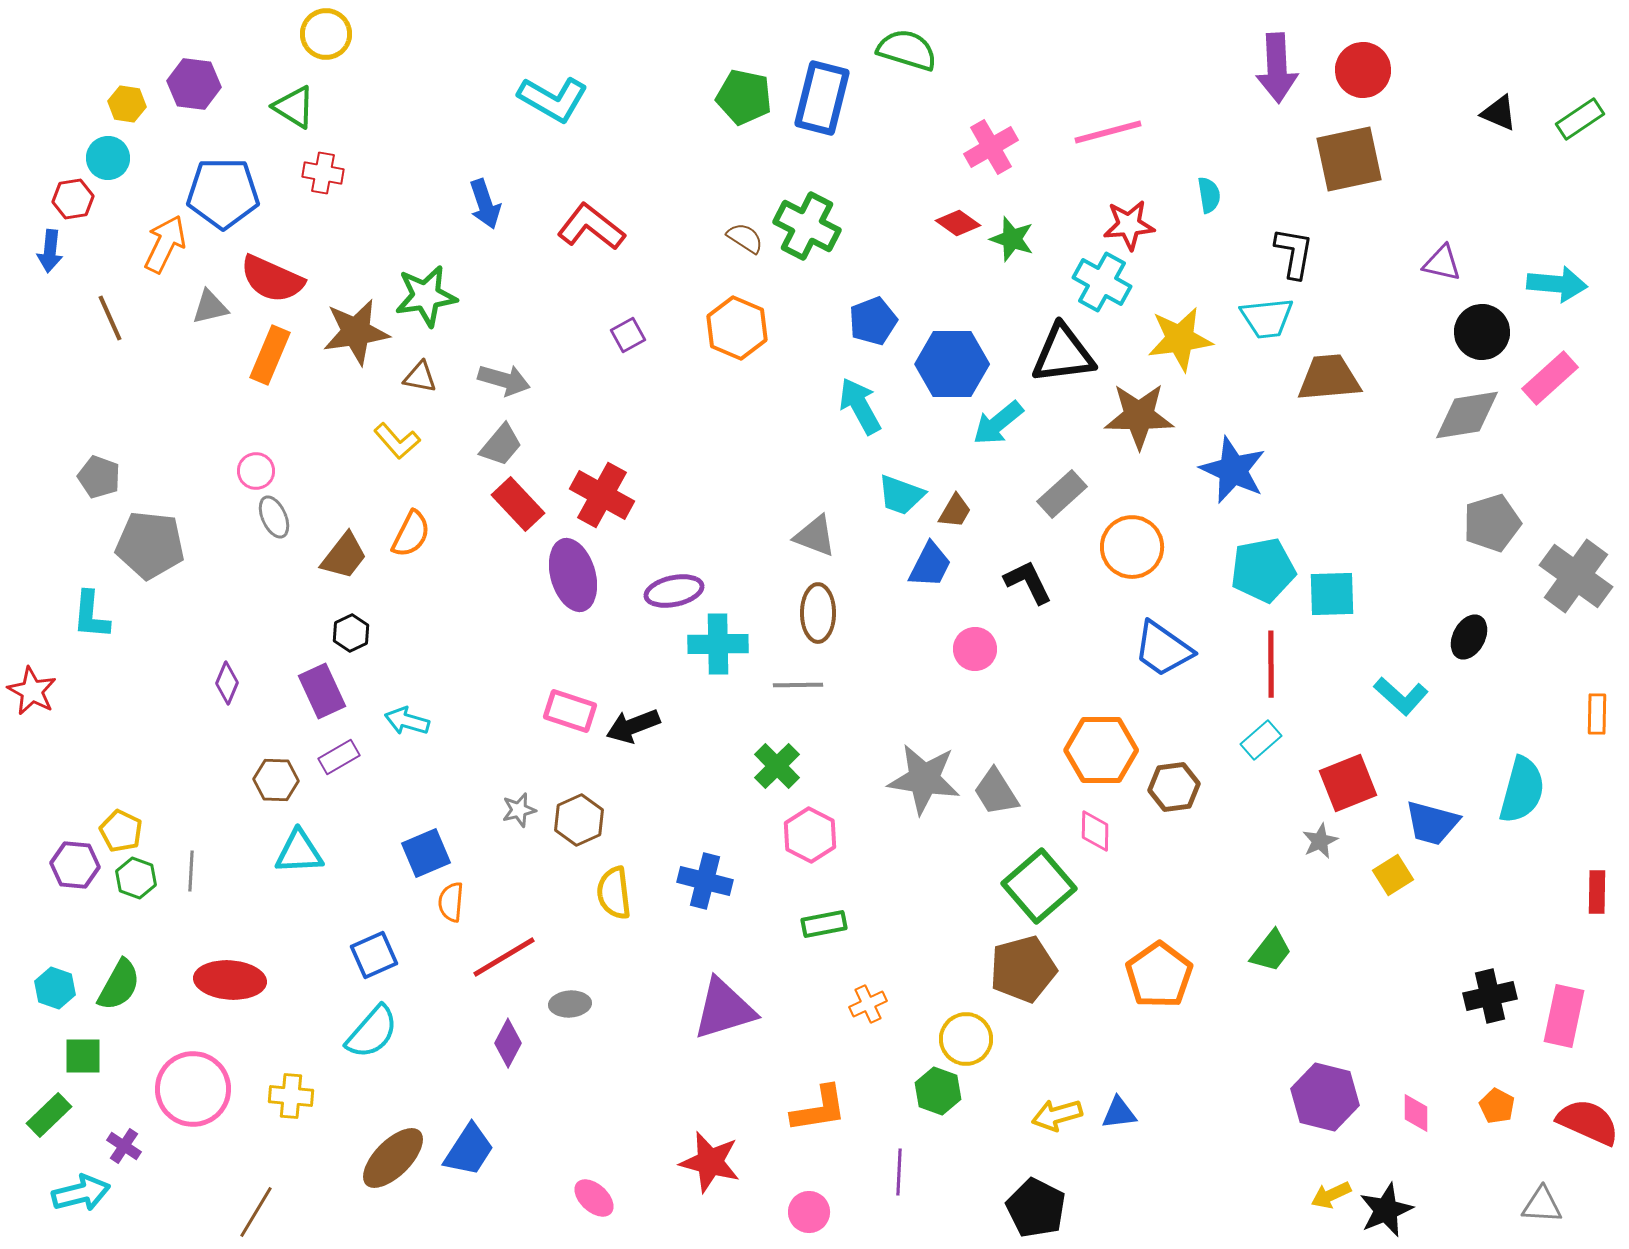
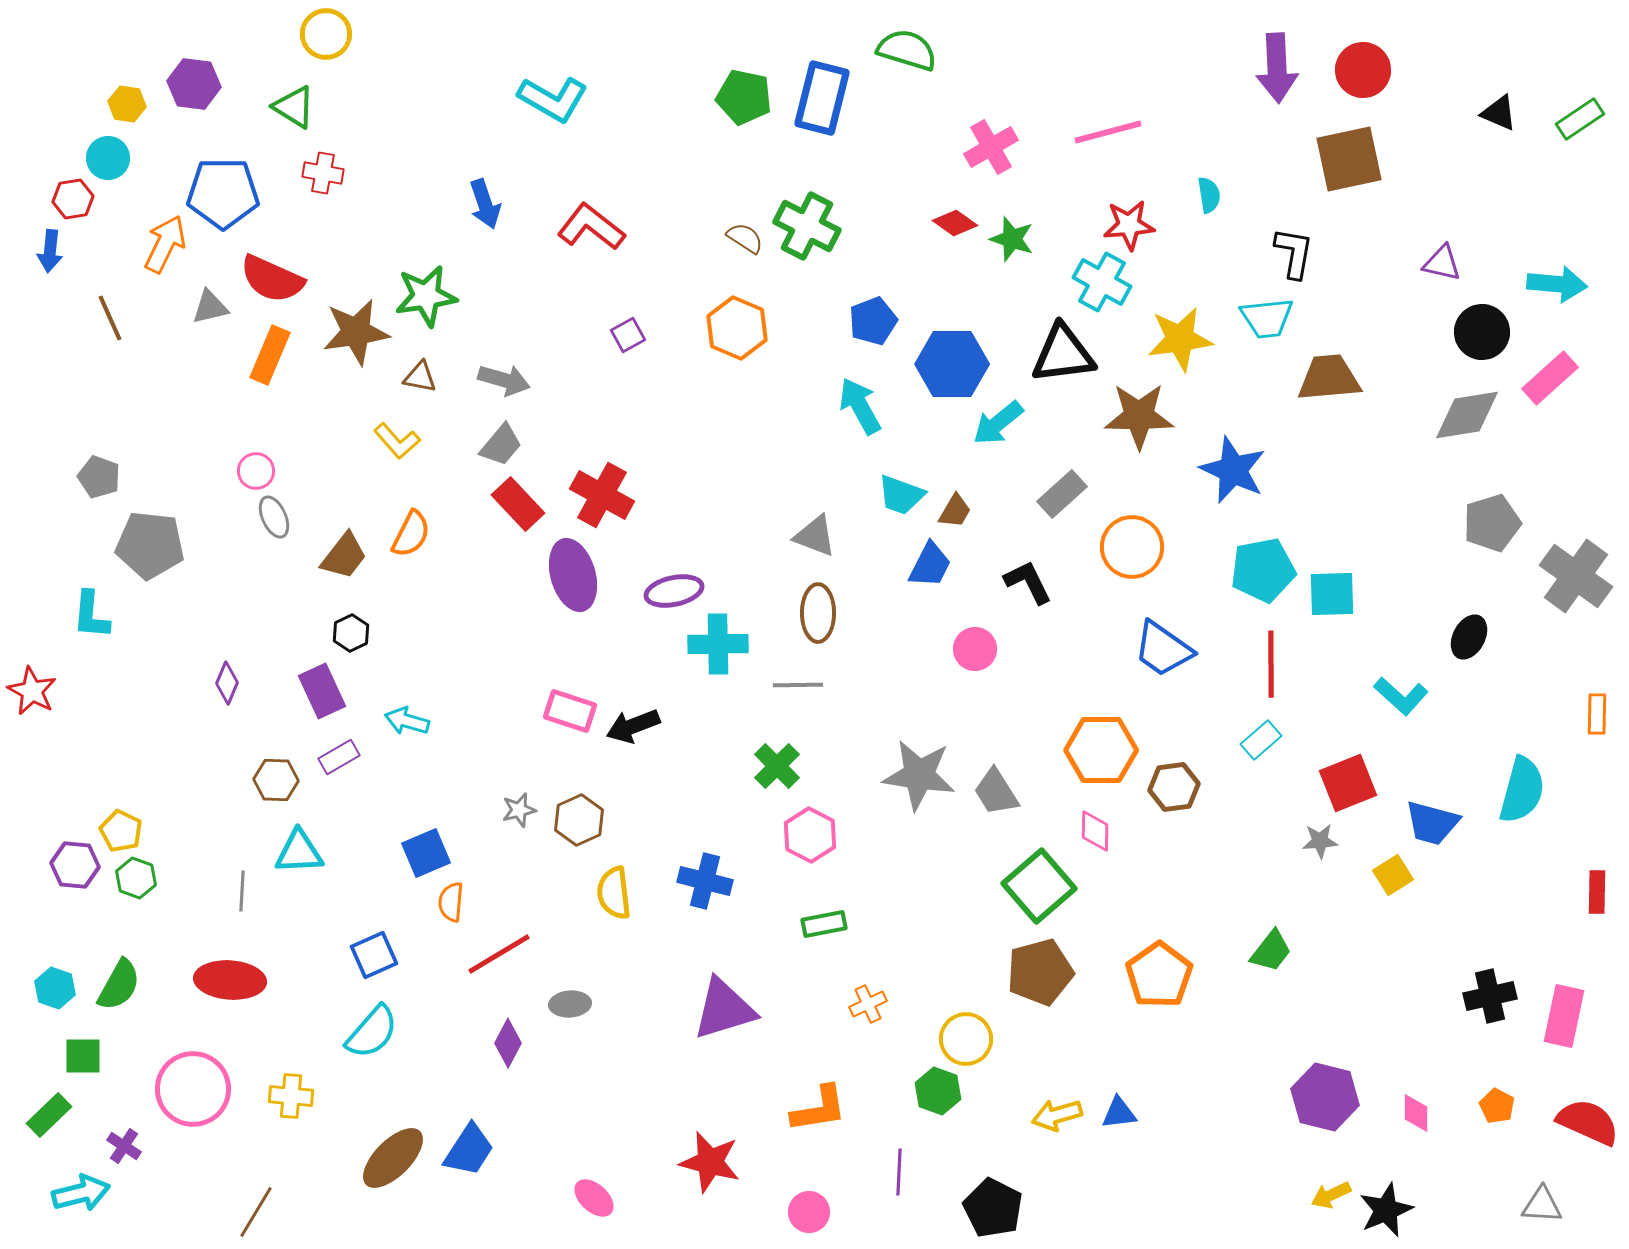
red diamond at (958, 223): moved 3 px left
gray star at (924, 779): moved 5 px left, 4 px up
gray star at (1320, 841): rotated 21 degrees clockwise
gray line at (191, 871): moved 51 px right, 20 px down
red line at (504, 957): moved 5 px left, 3 px up
brown pentagon at (1023, 969): moved 17 px right, 3 px down
black pentagon at (1036, 1208): moved 43 px left
